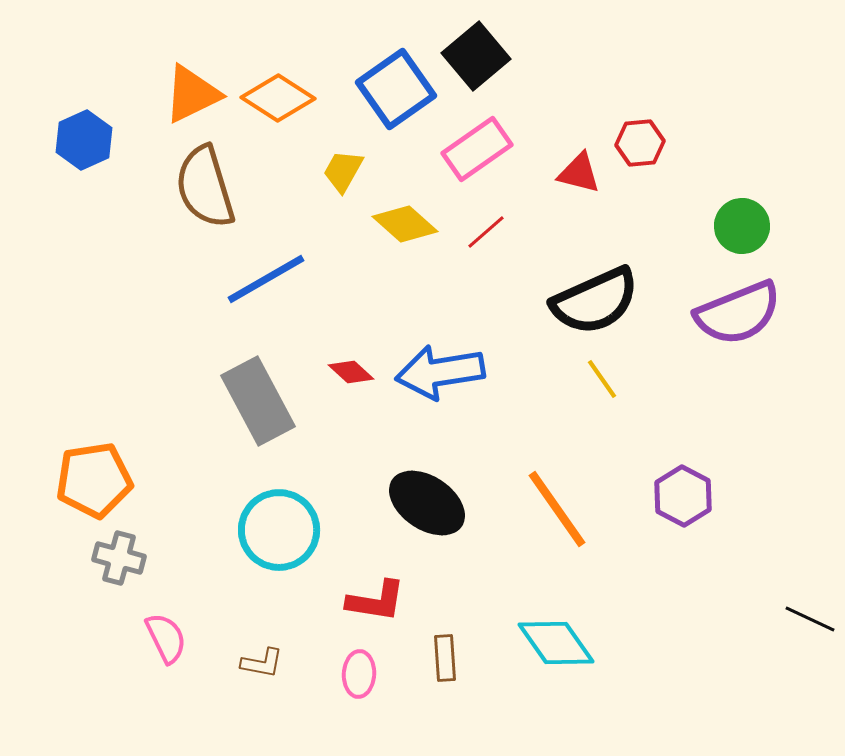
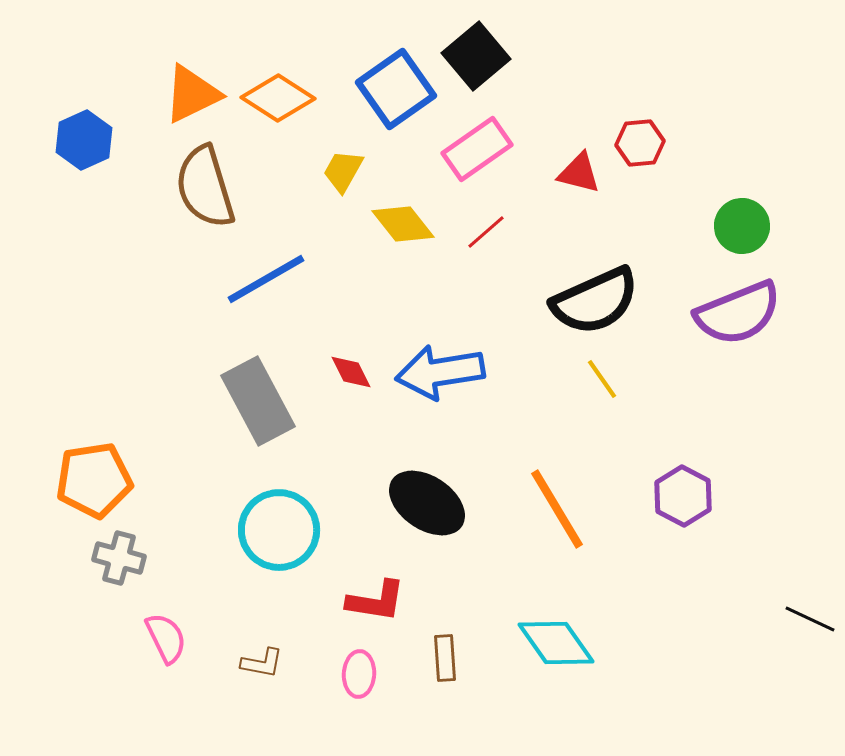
yellow diamond: moved 2 px left; rotated 10 degrees clockwise
red diamond: rotated 21 degrees clockwise
orange line: rotated 4 degrees clockwise
